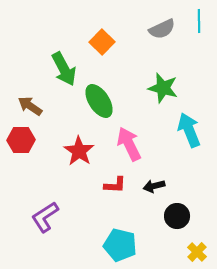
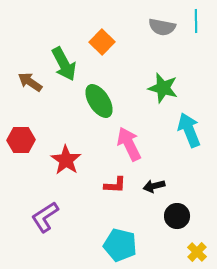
cyan line: moved 3 px left
gray semicircle: moved 2 px up; rotated 36 degrees clockwise
green arrow: moved 5 px up
brown arrow: moved 24 px up
red star: moved 13 px left, 9 px down
